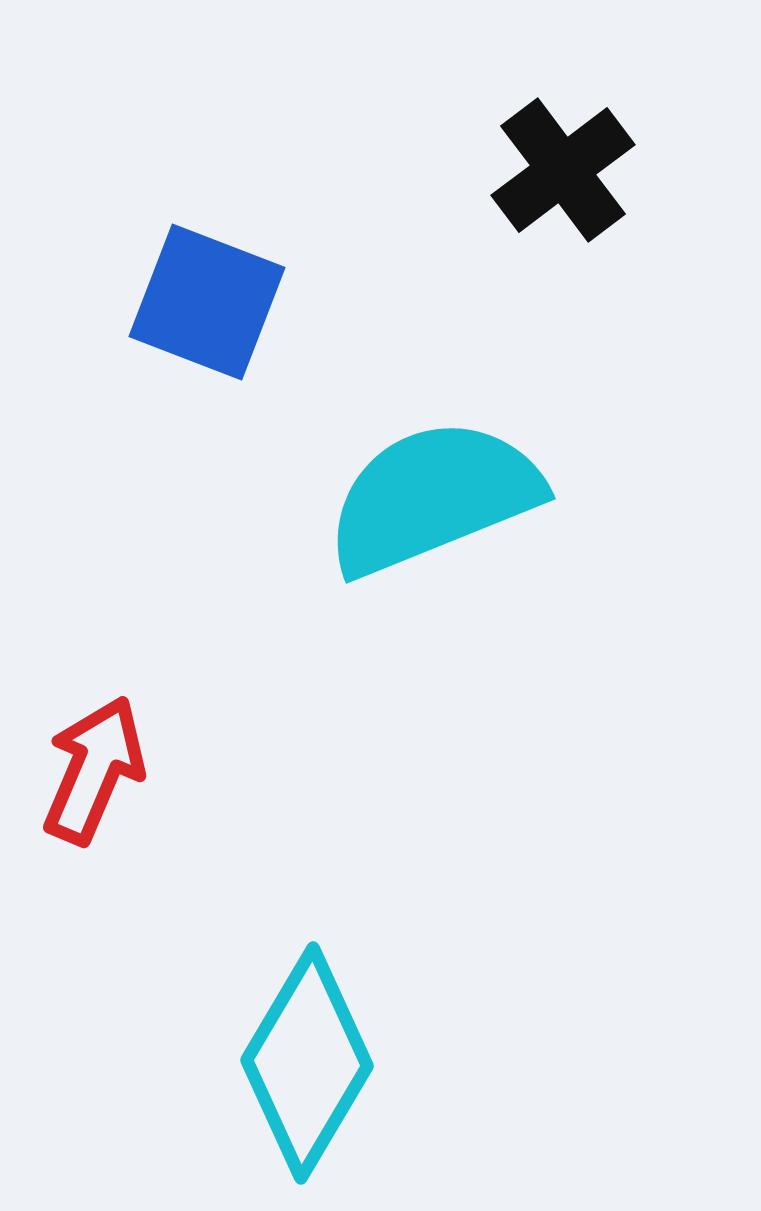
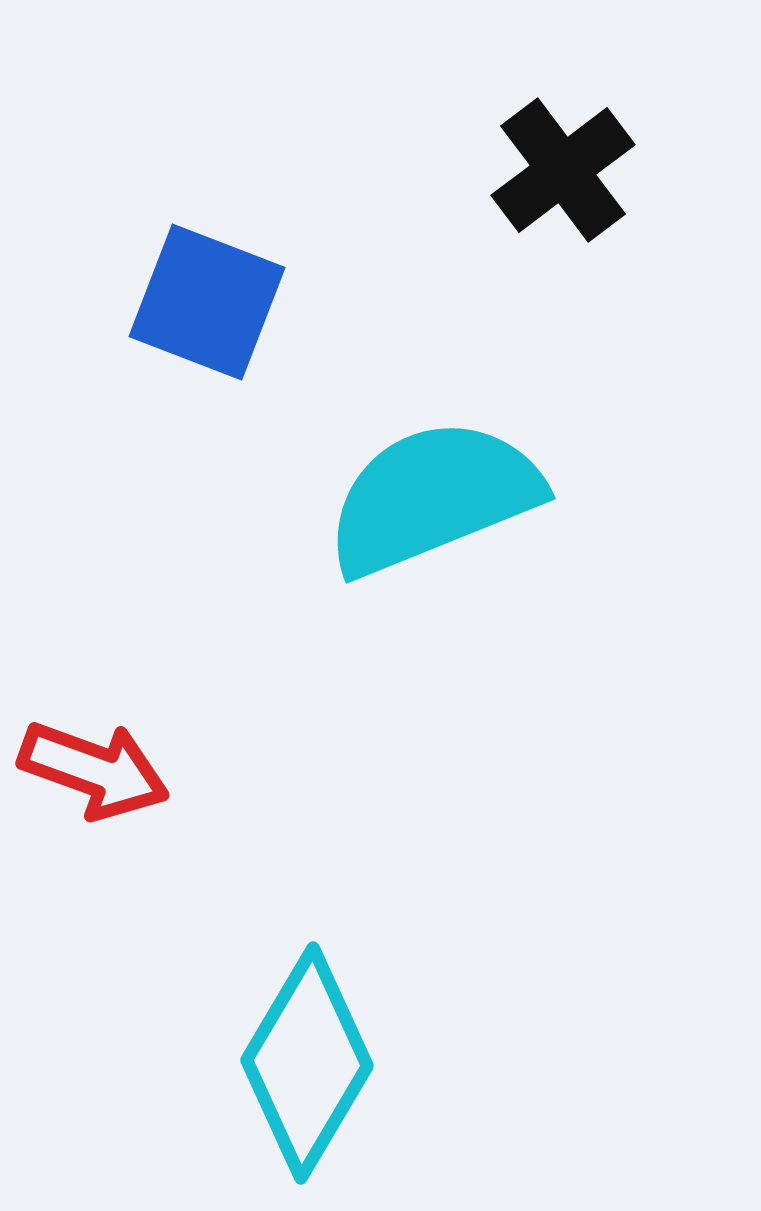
red arrow: rotated 87 degrees clockwise
